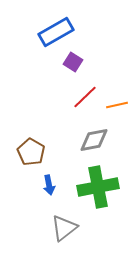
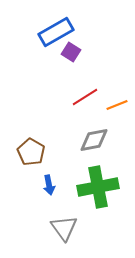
purple square: moved 2 px left, 10 px up
red line: rotated 12 degrees clockwise
orange line: rotated 10 degrees counterclockwise
gray triangle: rotated 28 degrees counterclockwise
